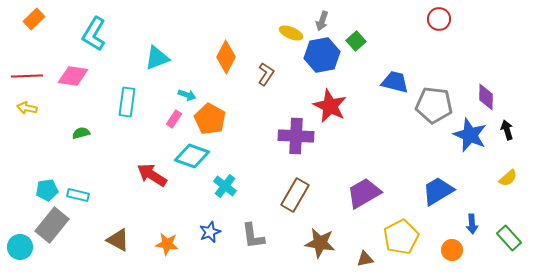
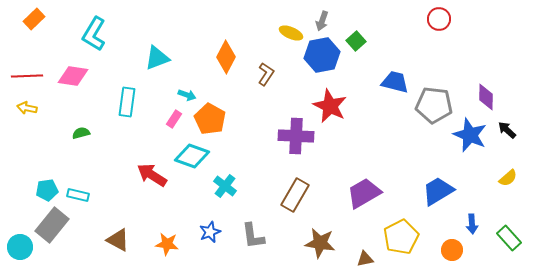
black arrow at (507, 130): rotated 30 degrees counterclockwise
